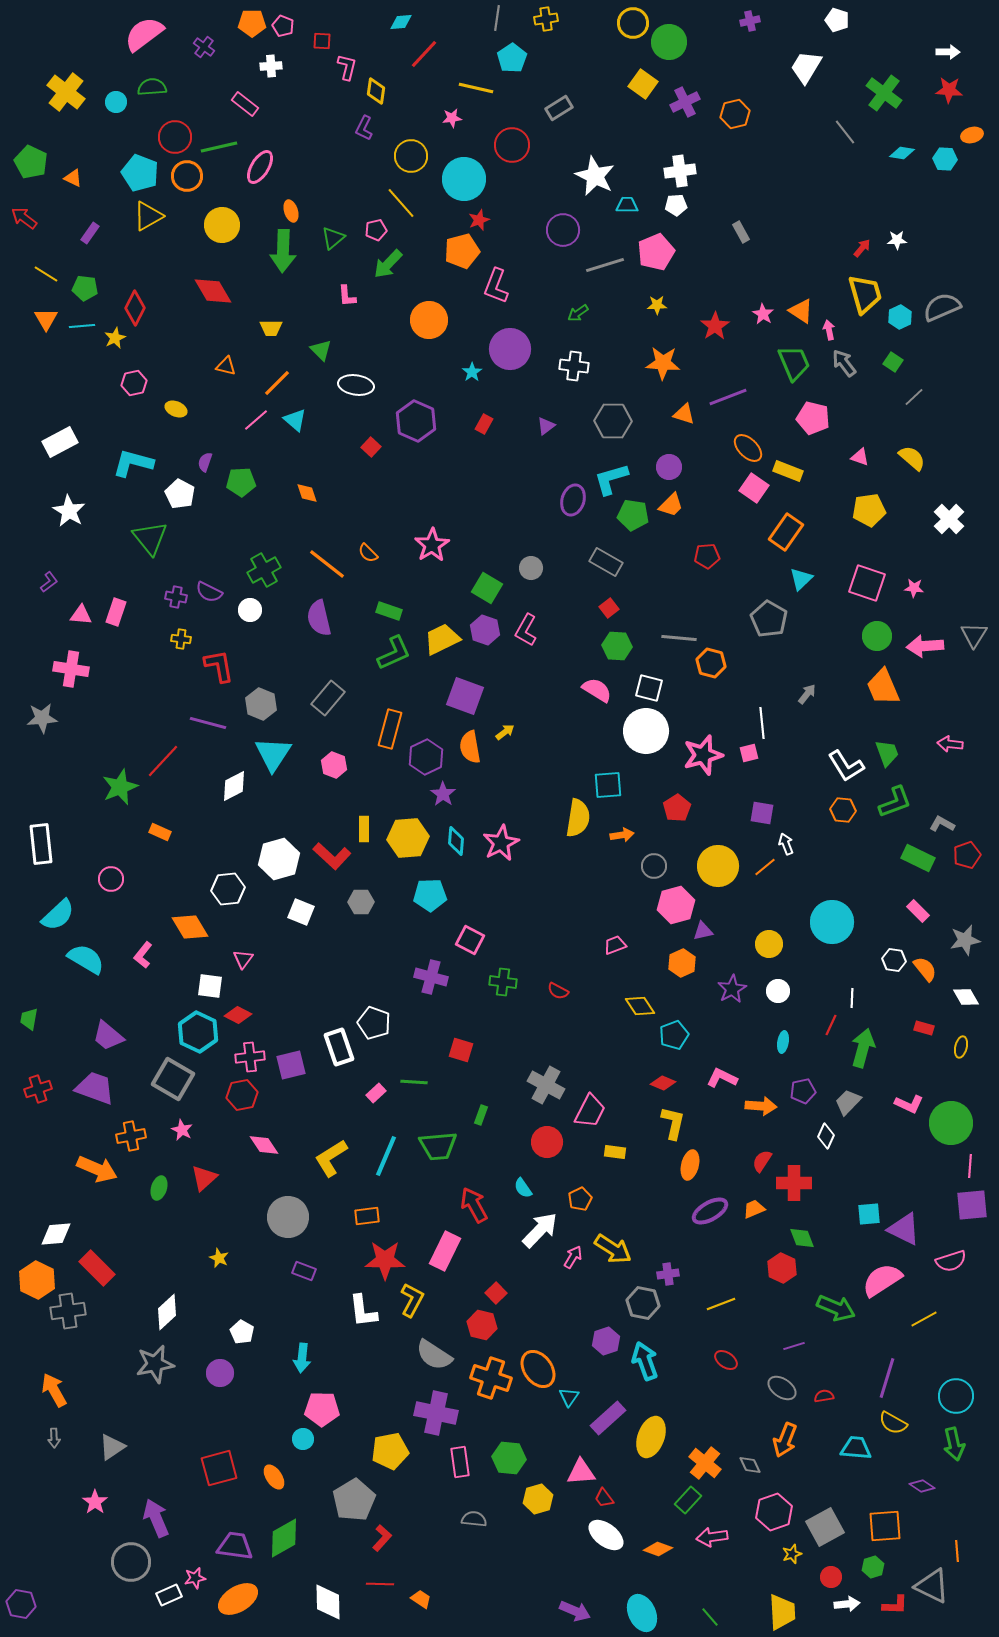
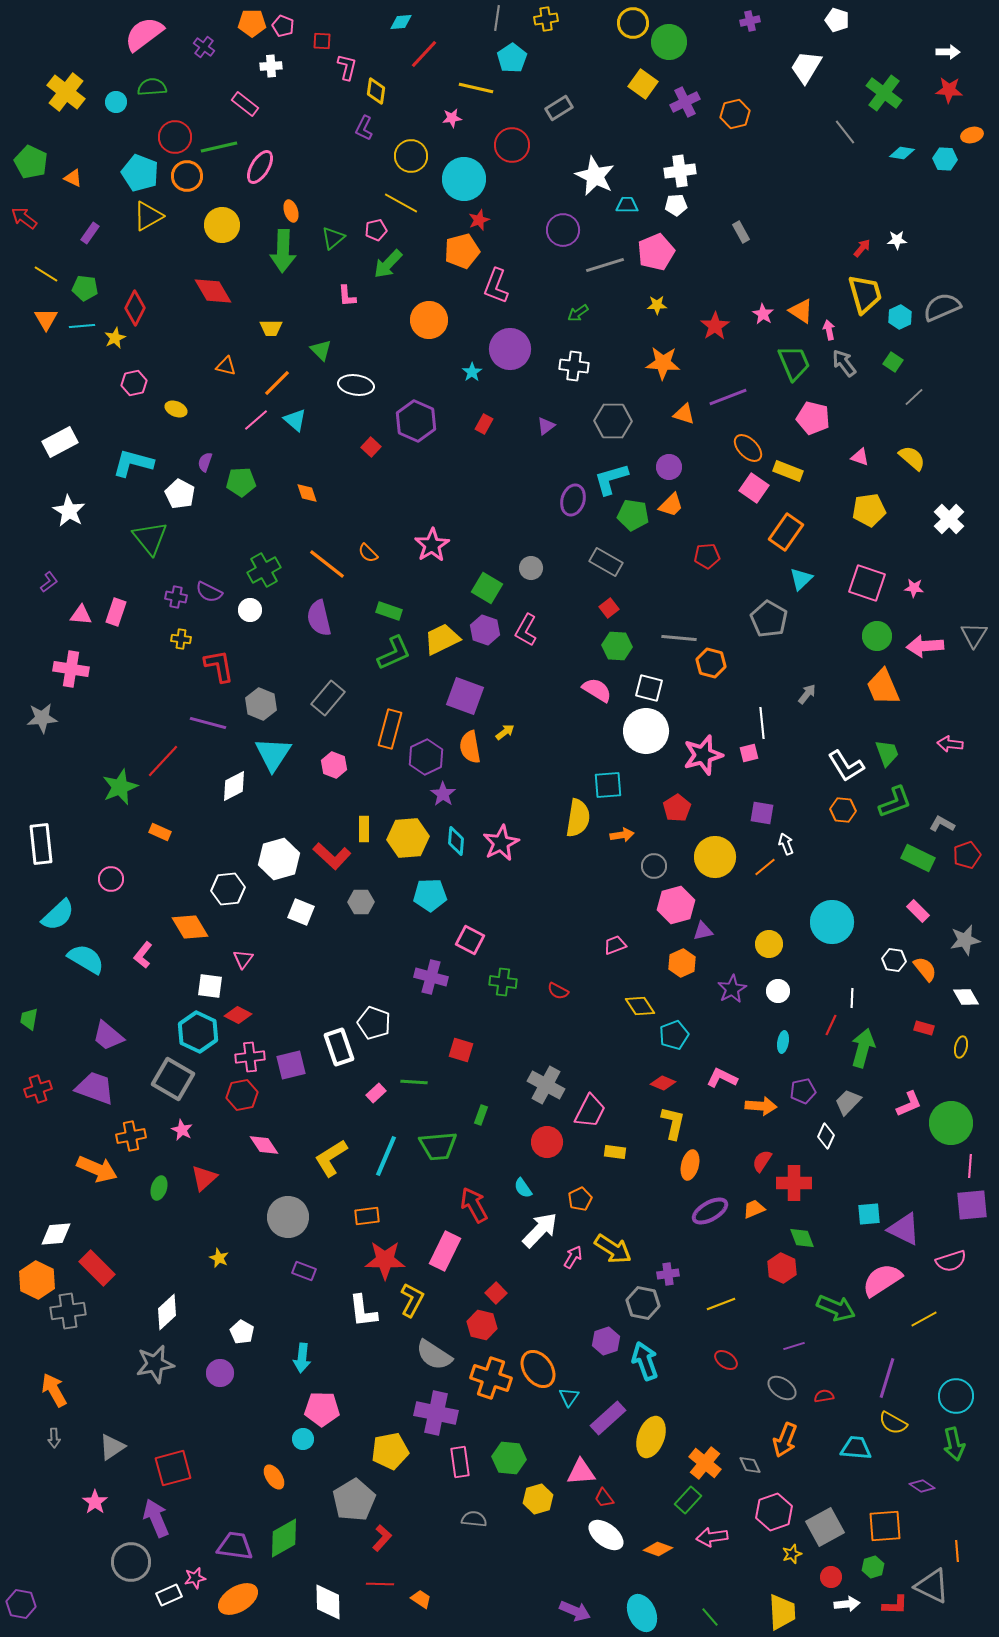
yellow line at (401, 203): rotated 20 degrees counterclockwise
yellow circle at (718, 866): moved 3 px left, 9 px up
pink L-shape at (909, 1104): rotated 48 degrees counterclockwise
red square at (219, 1468): moved 46 px left
